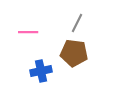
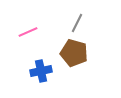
pink line: rotated 24 degrees counterclockwise
brown pentagon: rotated 8 degrees clockwise
